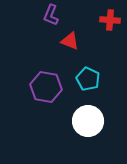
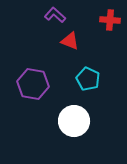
purple L-shape: moved 4 px right; rotated 110 degrees clockwise
purple hexagon: moved 13 px left, 3 px up
white circle: moved 14 px left
